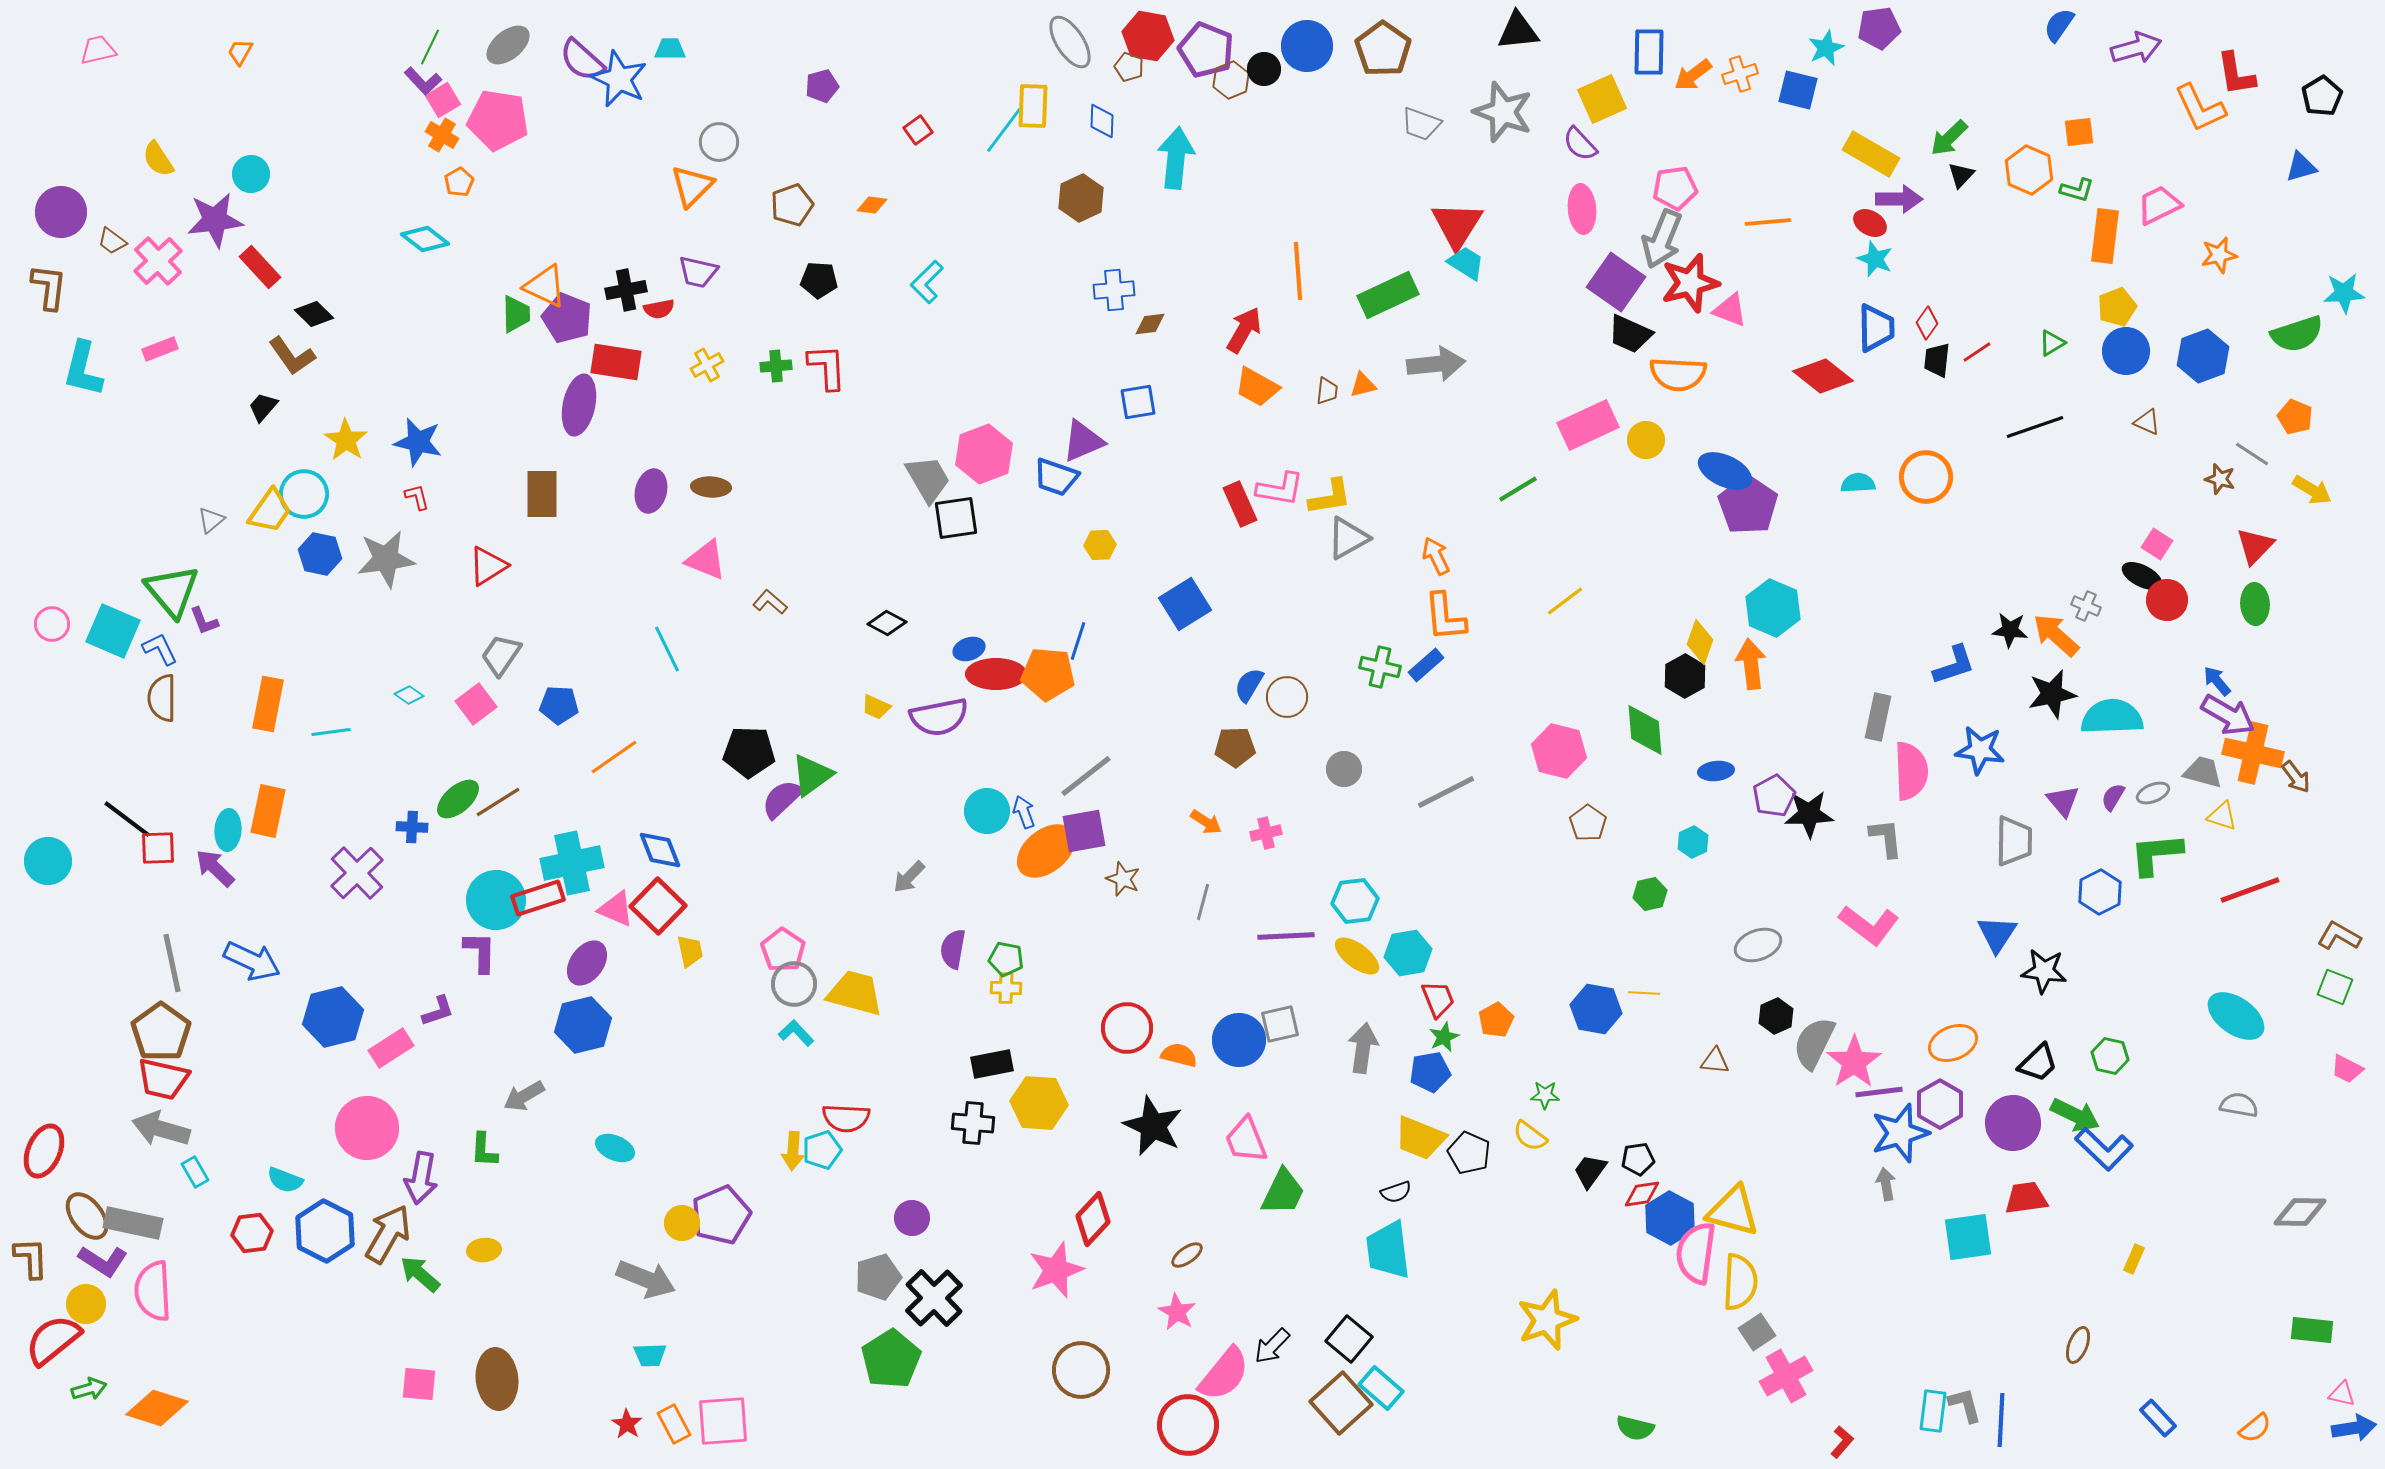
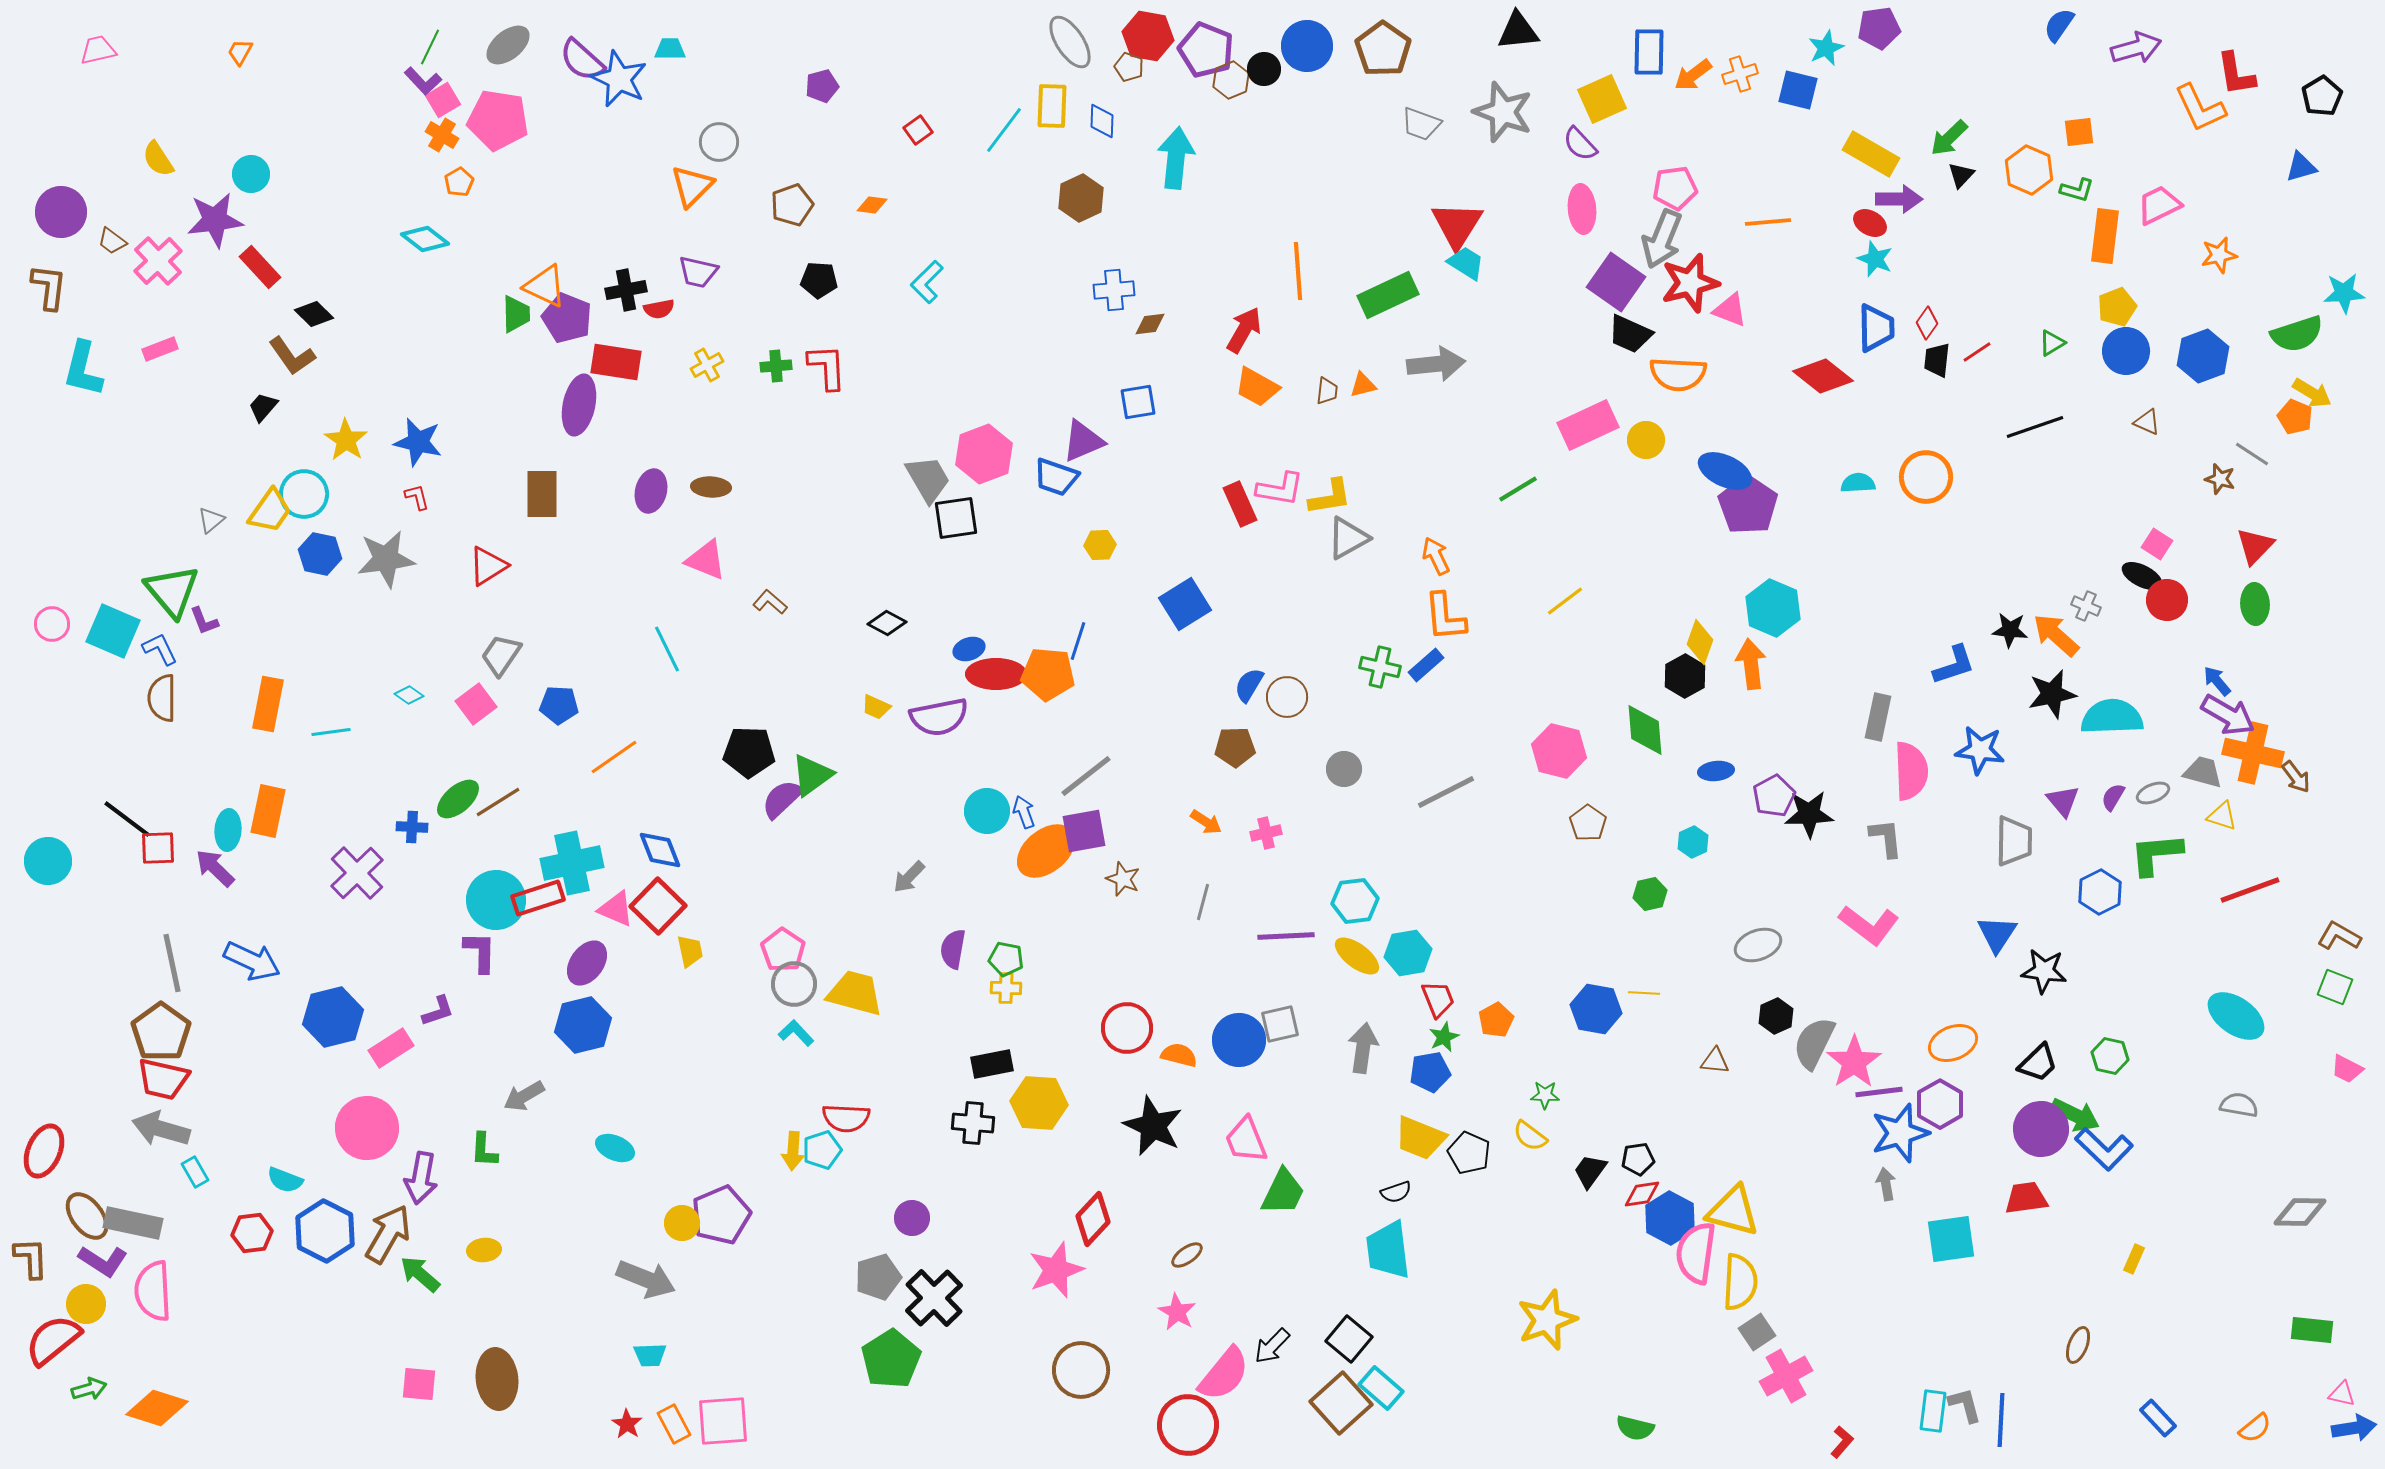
yellow rectangle at (1033, 106): moved 19 px right
yellow arrow at (2312, 490): moved 97 px up
purple circle at (2013, 1123): moved 28 px right, 6 px down
cyan square at (1968, 1237): moved 17 px left, 2 px down
